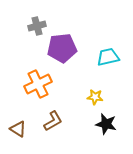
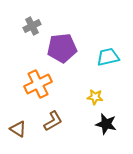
gray cross: moved 5 px left; rotated 12 degrees counterclockwise
